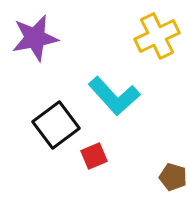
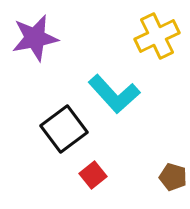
cyan L-shape: moved 2 px up
black square: moved 8 px right, 4 px down
red square: moved 1 px left, 19 px down; rotated 16 degrees counterclockwise
